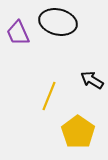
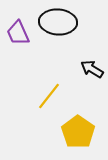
black ellipse: rotated 9 degrees counterclockwise
black arrow: moved 11 px up
yellow line: rotated 16 degrees clockwise
